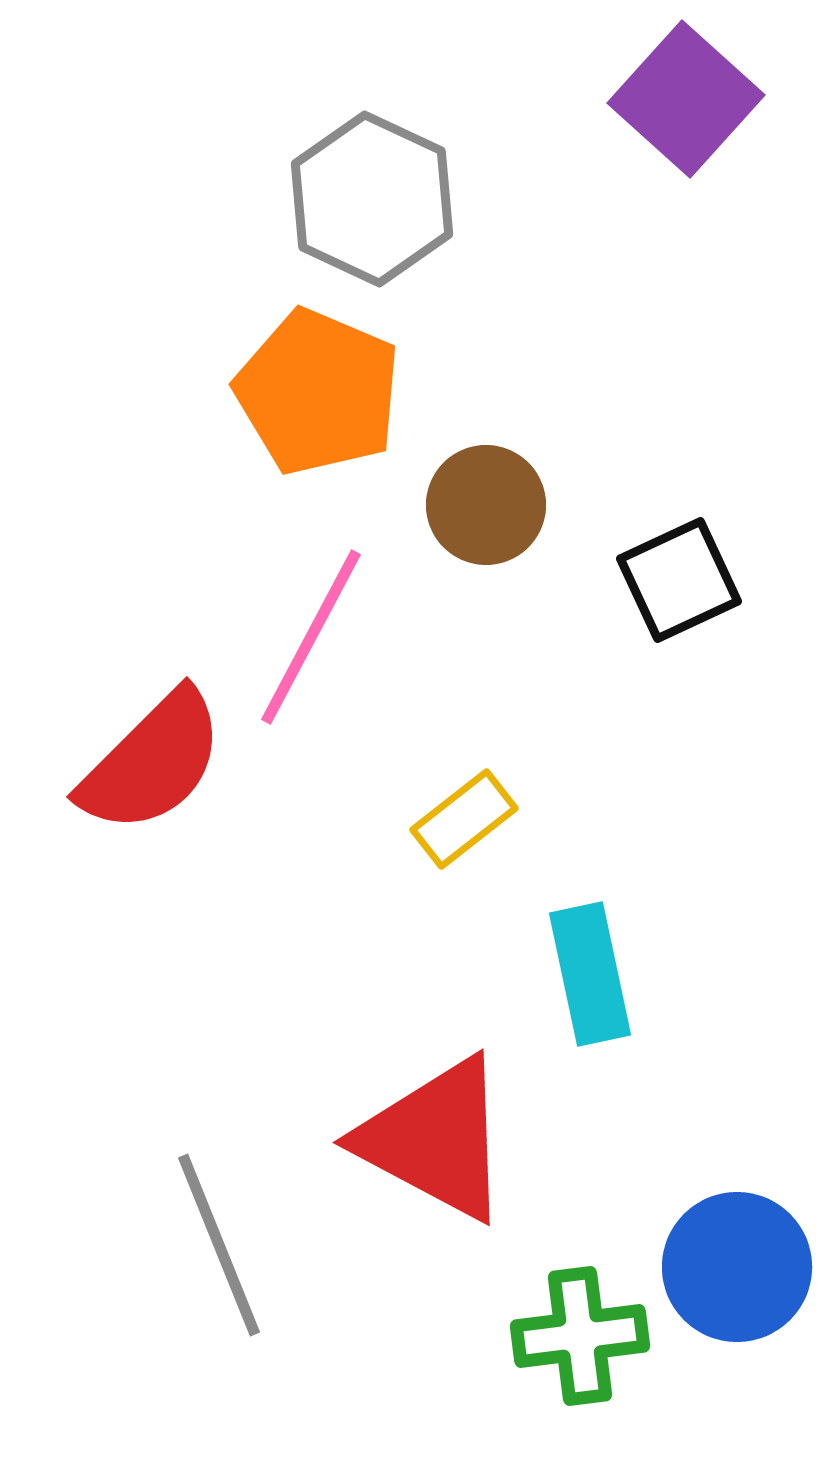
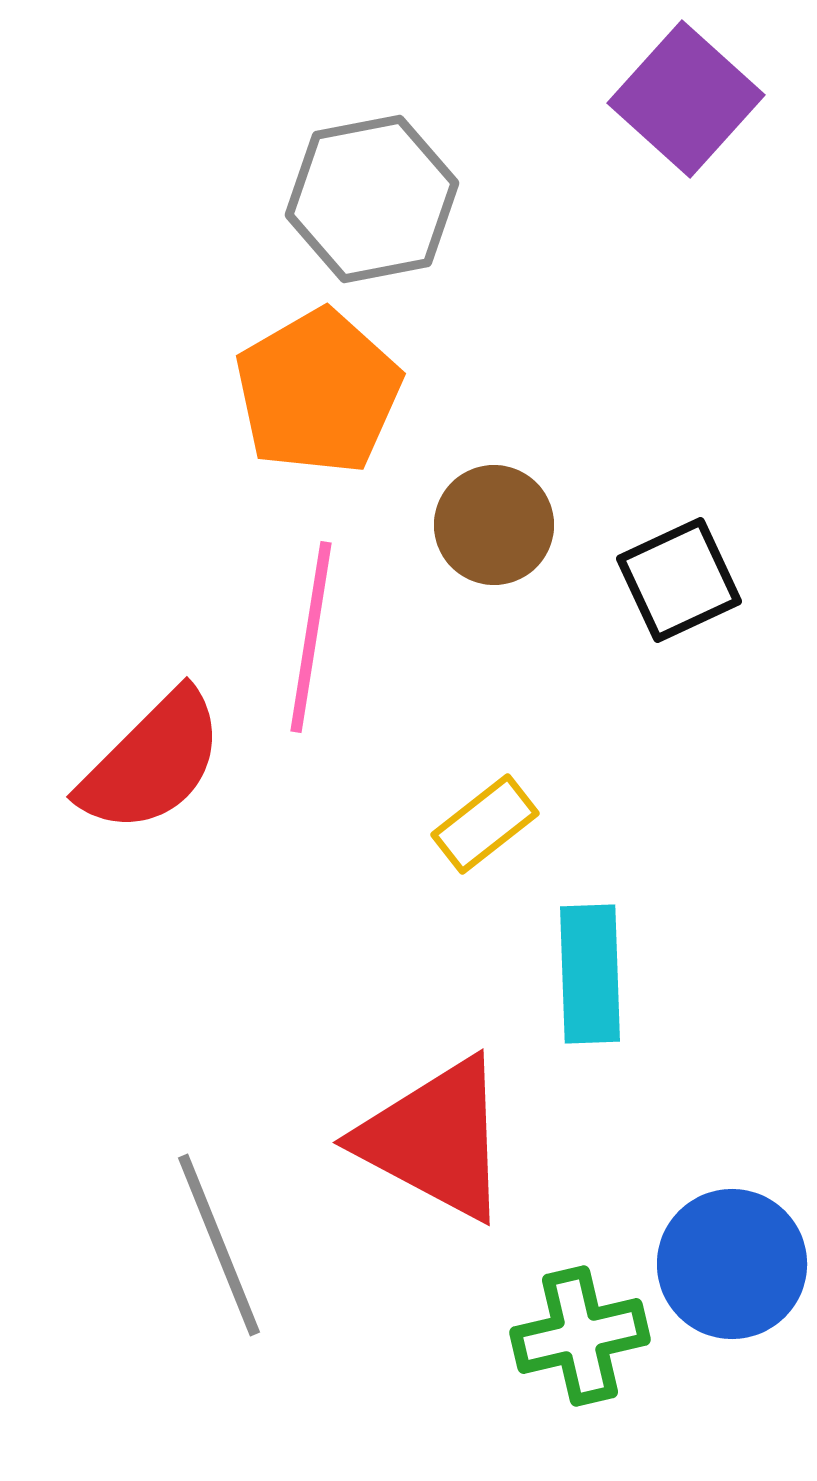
gray hexagon: rotated 24 degrees clockwise
orange pentagon: rotated 19 degrees clockwise
brown circle: moved 8 px right, 20 px down
pink line: rotated 19 degrees counterclockwise
yellow rectangle: moved 21 px right, 5 px down
cyan rectangle: rotated 10 degrees clockwise
blue circle: moved 5 px left, 3 px up
green cross: rotated 6 degrees counterclockwise
